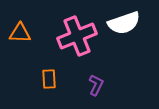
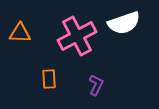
pink cross: rotated 6 degrees counterclockwise
